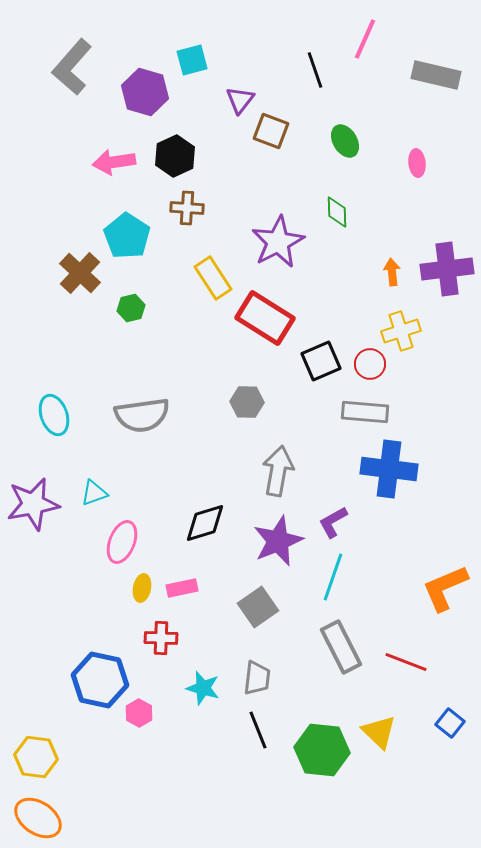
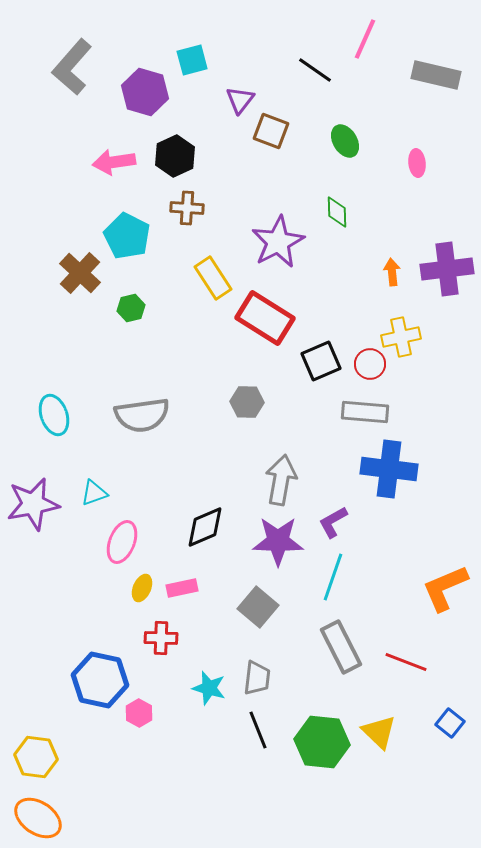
black line at (315, 70): rotated 36 degrees counterclockwise
cyan pentagon at (127, 236): rotated 6 degrees counterclockwise
yellow cross at (401, 331): moved 6 px down; rotated 6 degrees clockwise
gray arrow at (278, 471): moved 3 px right, 9 px down
black diamond at (205, 523): moved 4 px down; rotated 6 degrees counterclockwise
purple star at (278, 541): rotated 24 degrees clockwise
yellow ellipse at (142, 588): rotated 12 degrees clockwise
gray square at (258, 607): rotated 15 degrees counterclockwise
cyan star at (203, 688): moved 6 px right
green hexagon at (322, 750): moved 8 px up
